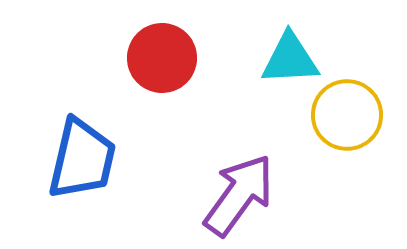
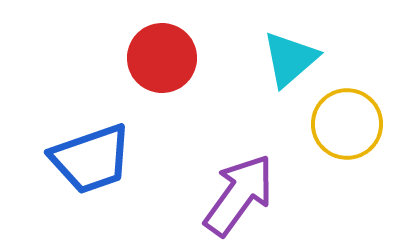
cyan triangle: rotated 38 degrees counterclockwise
yellow circle: moved 9 px down
blue trapezoid: moved 9 px right; rotated 58 degrees clockwise
